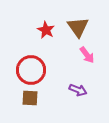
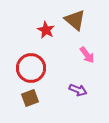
brown triangle: moved 3 px left, 7 px up; rotated 15 degrees counterclockwise
red circle: moved 2 px up
brown square: rotated 24 degrees counterclockwise
